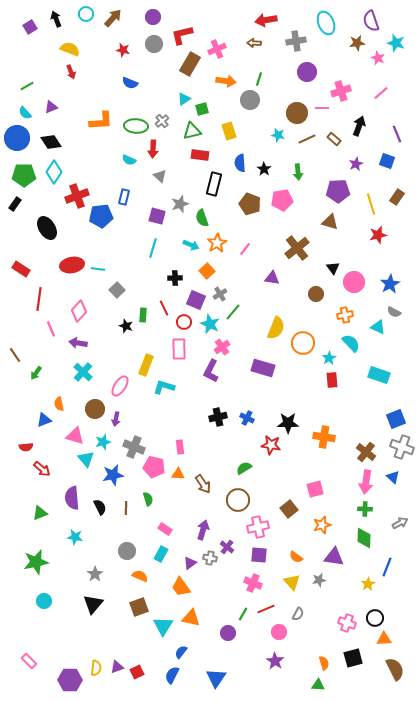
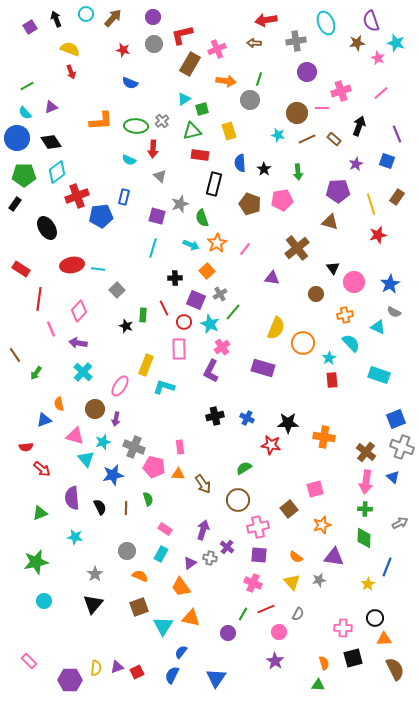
cyan diamond at (54, 172): moved 3 px right; rotated 20 degrees clockwise
black cross at (218, 417): moved 3 px left, 1 px up
pink cross at (347, 623): moved 4 px left, 5 px down; rotated 18 degrees counterclockwise
